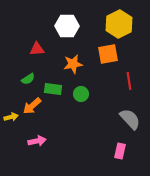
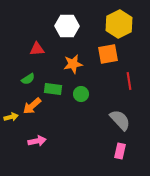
gray semicircle: moved 10 px left, 1 px down
